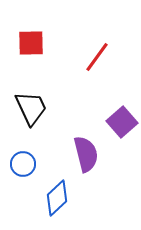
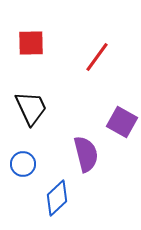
purple square: rotated 20 degrees counterclockwise
